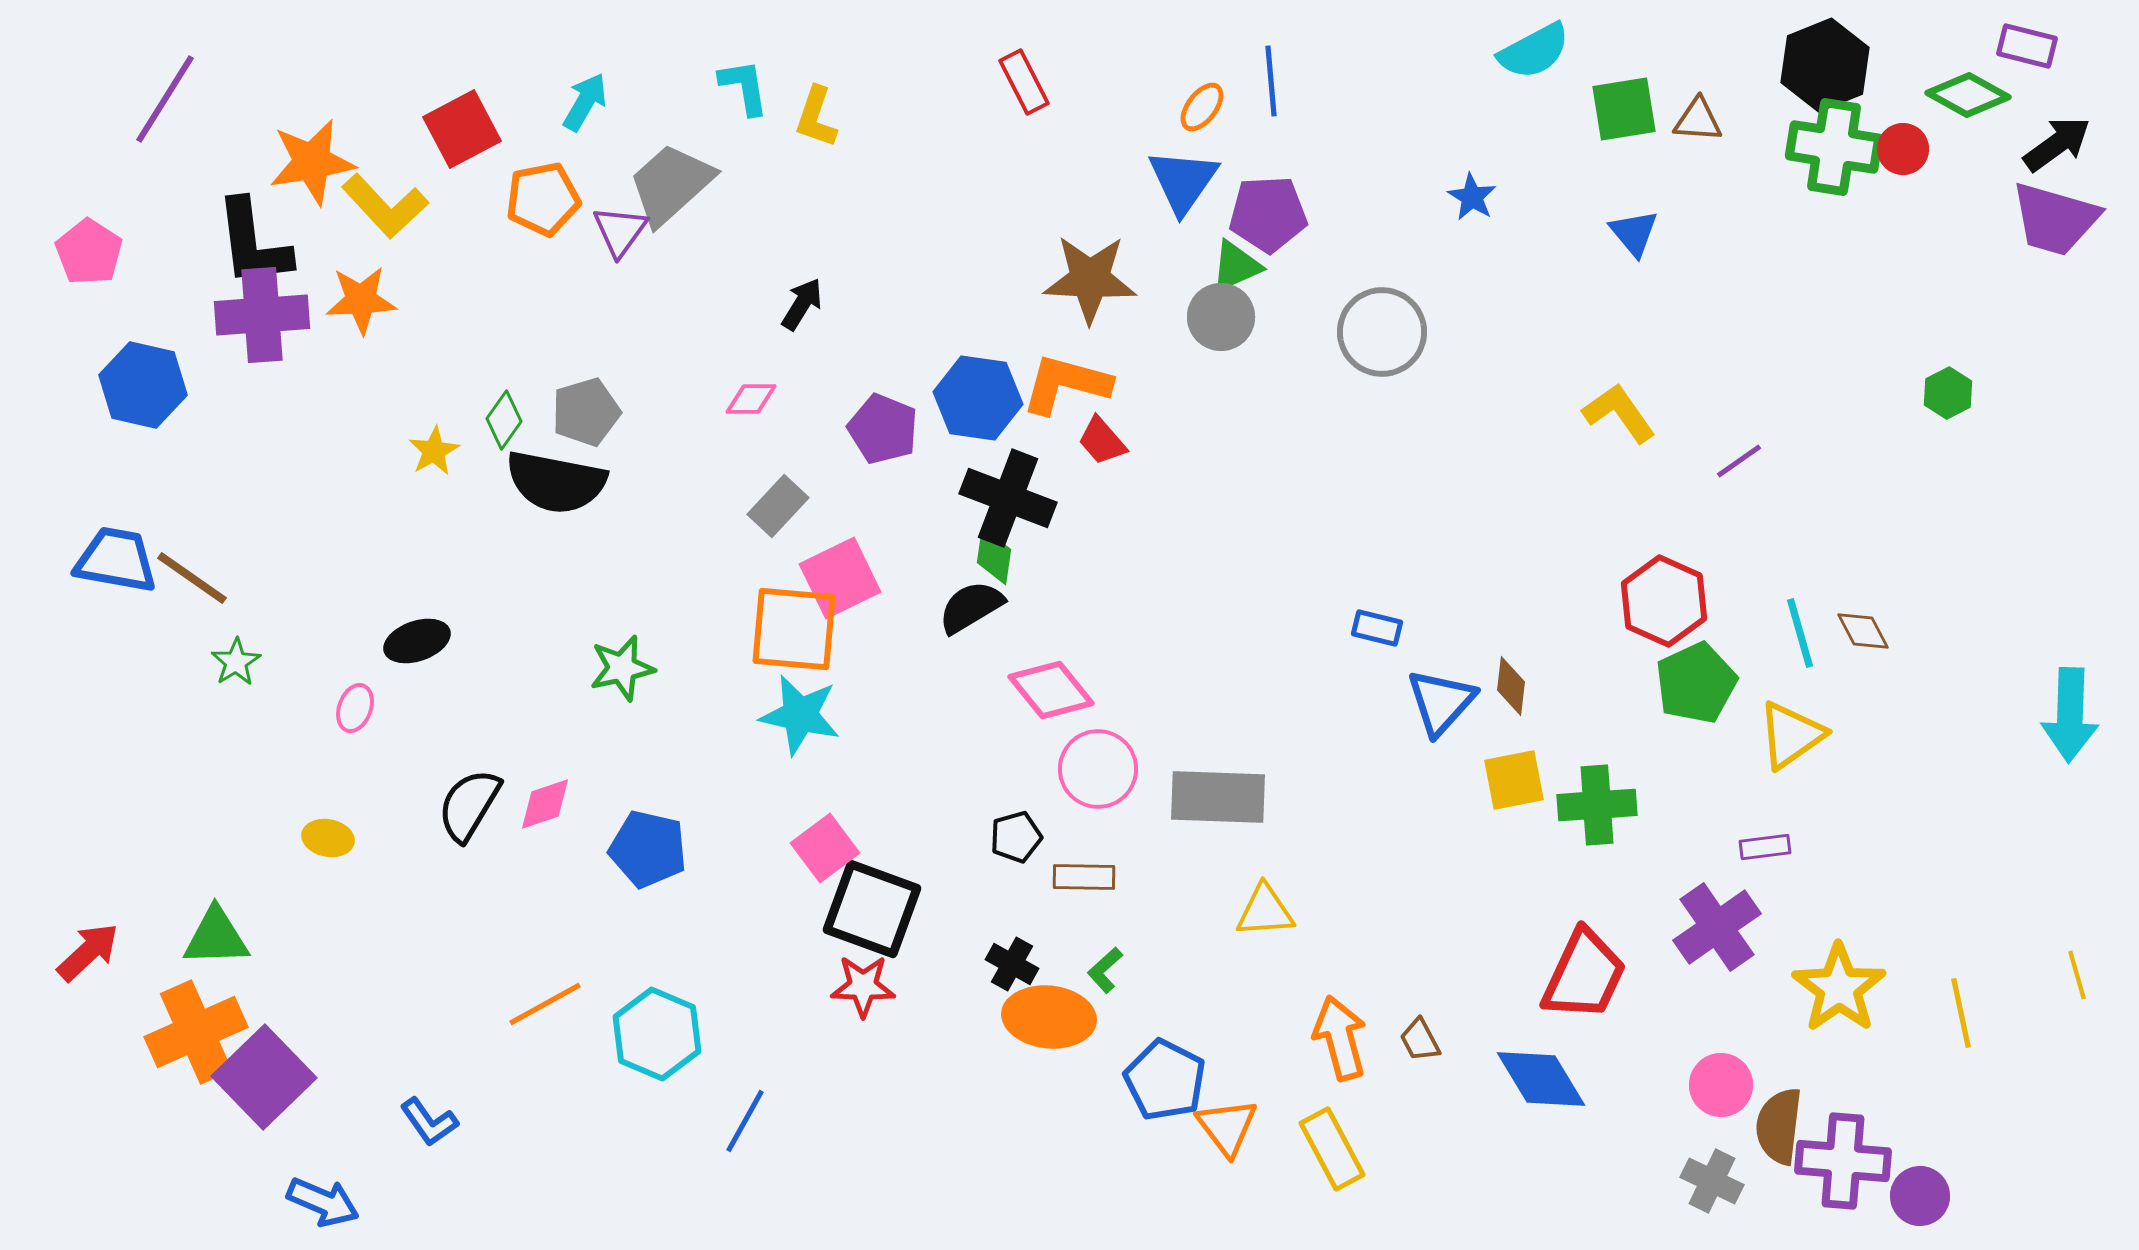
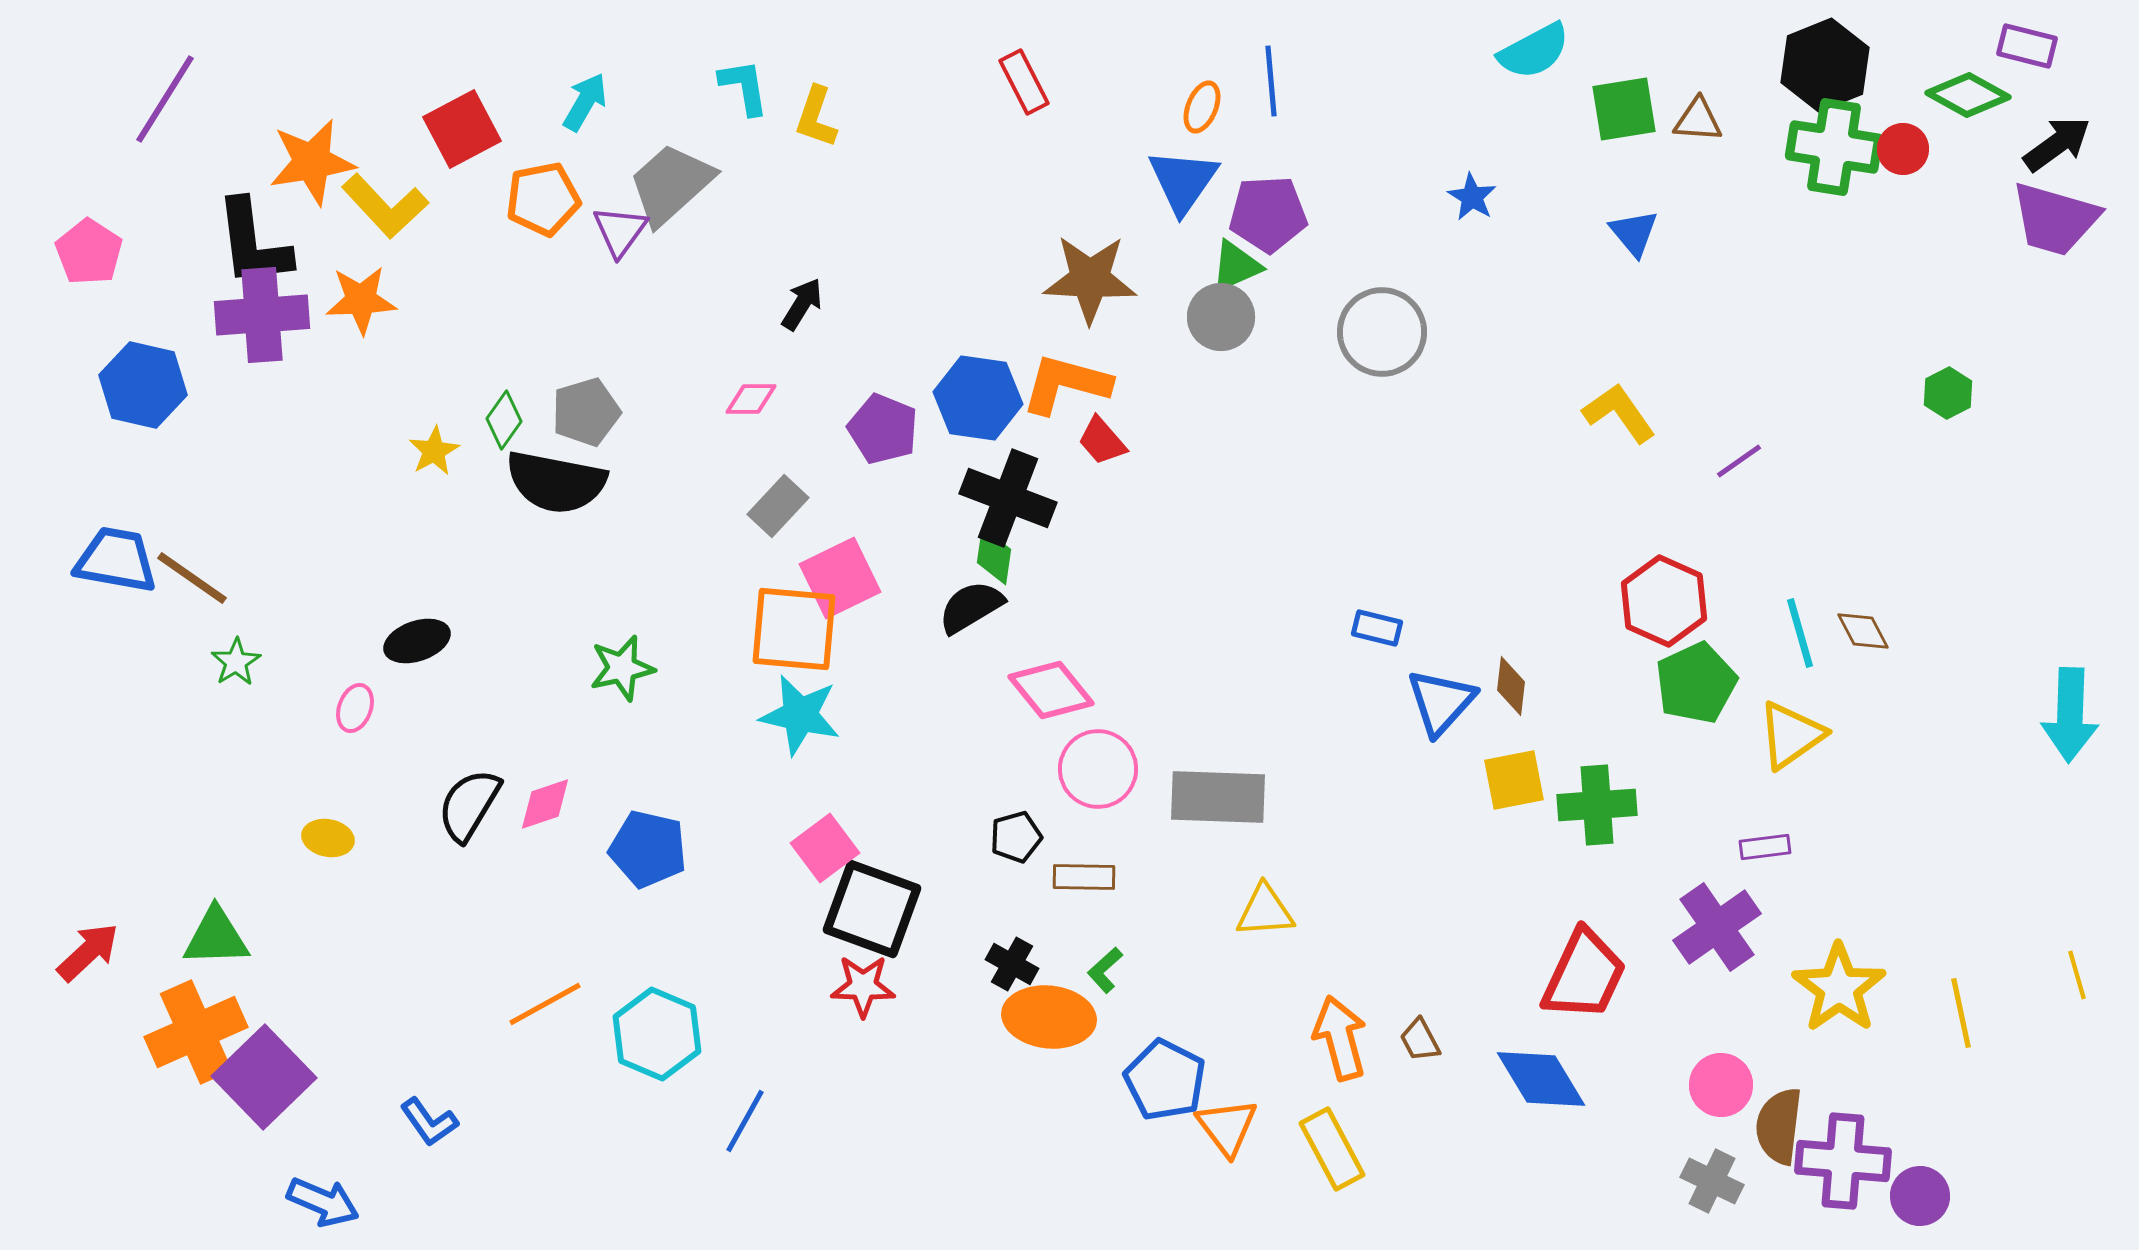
orange ellipse at (1202, 107): rotated 15 degrees counterclockwise
